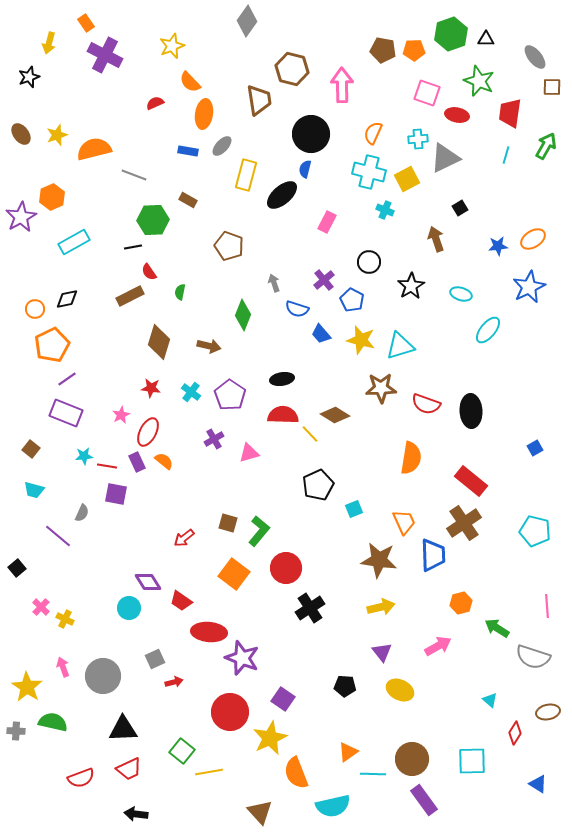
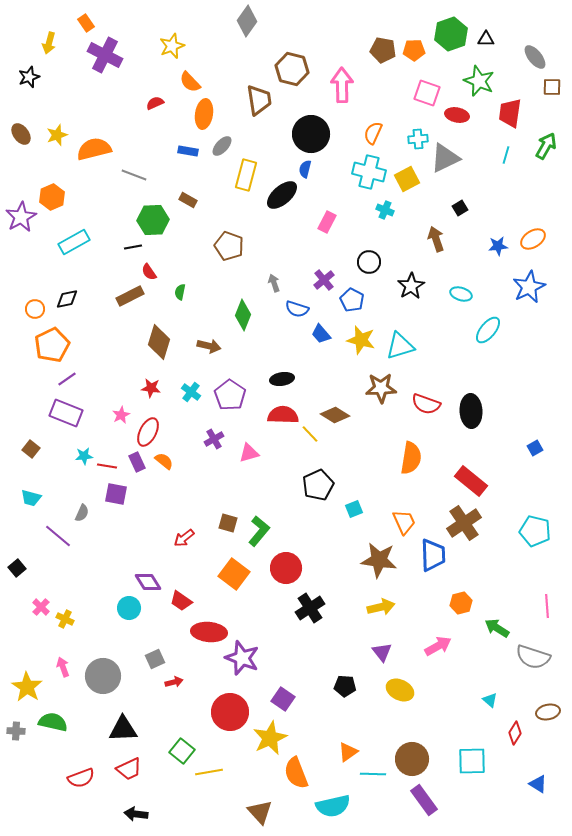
cyan trapezoid at (34, 490): moved 3 px left, 8 px down
